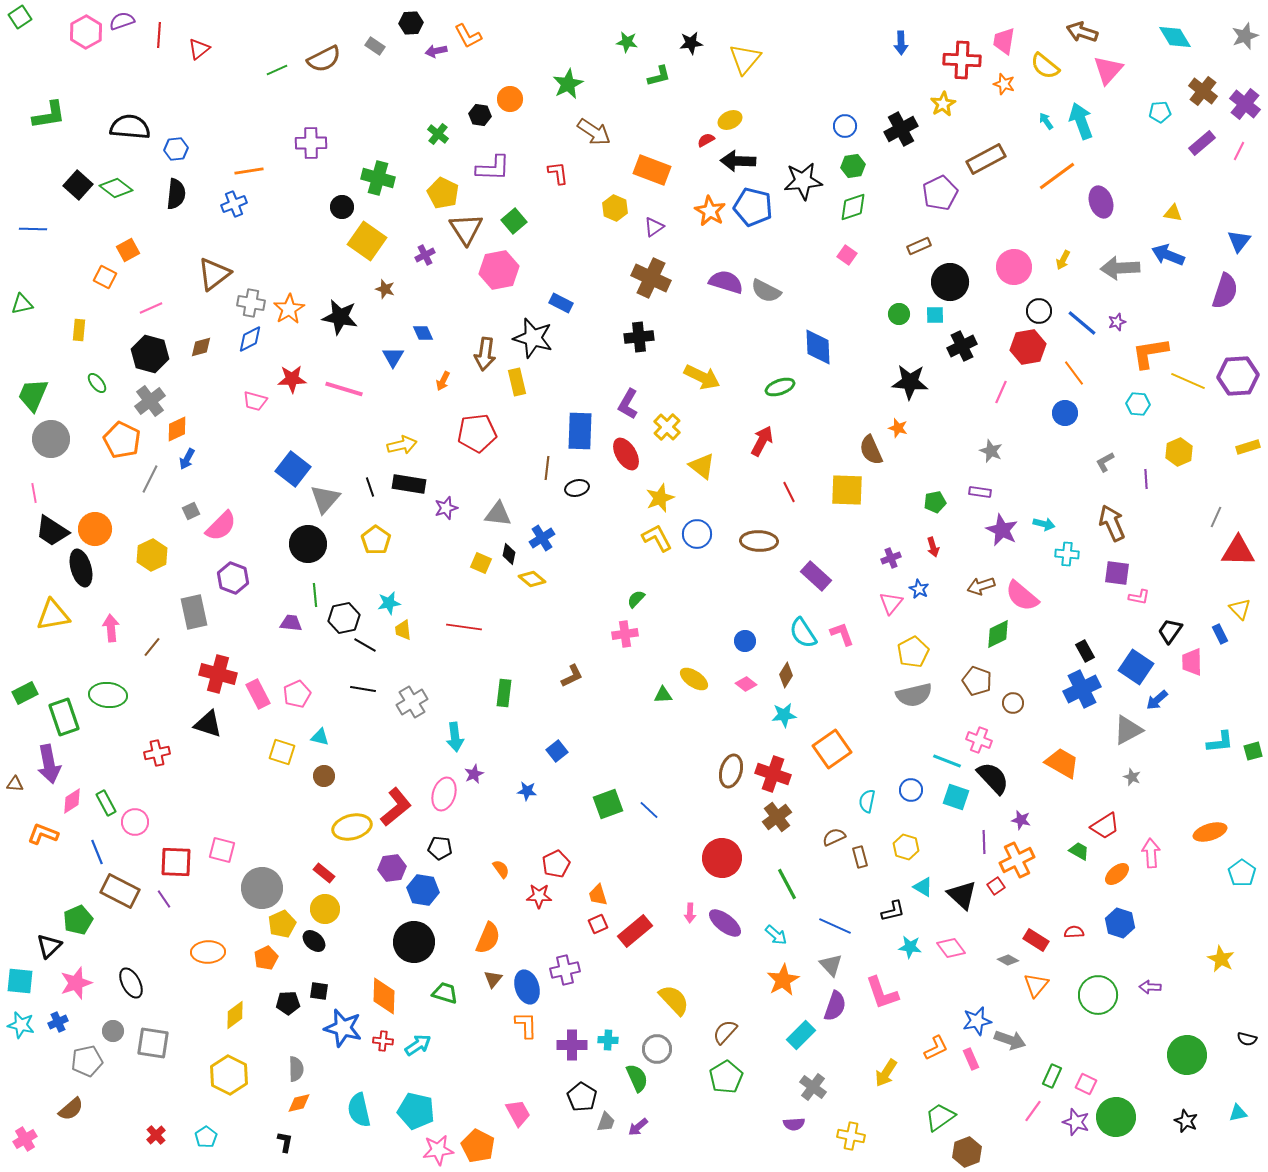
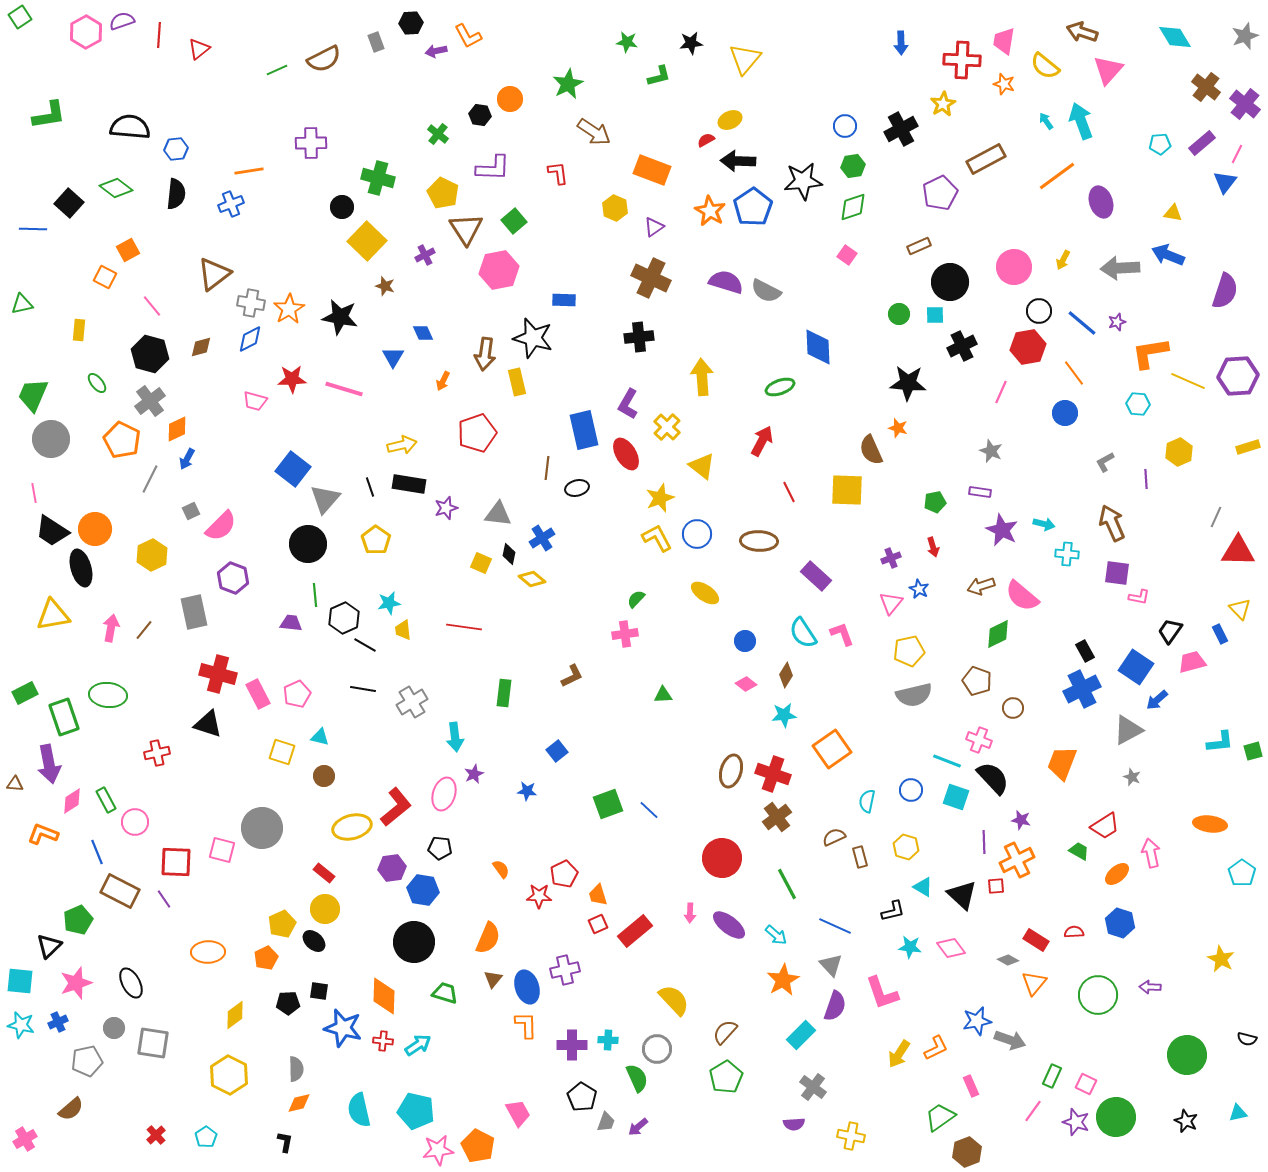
gray rectangle at (375, 46): moved 1 px right, 4 px up; rotated 36 degrees clockwise
brown cross at (1203, 91): moved 3 px right, 4 px up
cyan pentagon at (1160, 112): moved 32 px down
pink line at (1239, 151): moved 2 px left, 3 px down
black square at (78, 185): moved 9 px left, 18 px down
blue cross at (234, 204): moved 3 px left
blue pentagon at (753, 207): rotated 24 degrees clockwise
yellow square at (367, 241): rotated 9 degrees clockwise
blue triangle at (1239, 241): moved 14 px left, 59 px up
brown star at (385, 289): moved 3 px up
blue rectangle at (561, 303): moved 3 px right, 3 px up; rotated 25 degrees counterclockwise
pink line at (151, 308): moved 1 px right, 2 px up; rotated 75 degrees clockwise
yellow arrow at (702, 377): rotated 120 degrees counterclockwise
black star at (910, 382): moved 2 px left, 1 px down
blue rectangle at (580, 431): moved 4 px right, 1 px up; rotated 15 degrees counterclockwise
red pentagon at (477, 433): rotated 12 degrees counterclockwise
black hexagon at (344, 618): rotated 12 degrees counterclockwise
pink arrow at (111, 628): rotated 16 degrees clockwise
brown line at (152, 647): moved 8 px left, 17 px up
yellow pentagon at (913, 652): moved 4 px left, 1 px up; rotated 16 degrees clockwise
pink trapezoid at (1192, 662): rotated 76 degrees clockwise
yellow ellipse at (694, 679): moved 11 px right, 86 px up
brown circle at (1013, 703): moved 5 px down
orange trapezoid at (1062, 763): rotated 99 degrees counterclockwise
green rectangle at (106, 803): moved 3 px up
orange ellipse at (1210, 832): moved 8 px up; rotated 24 degrees clockwise
pink arrow at (1151, 853): rotated 8 degrees counterclockwise
red pentagon at (556, 864): moved 8 px right, 10 px down
red square at (996, 886): rotated 30 degrees clockwise
gray circle at (262, 888): moved 60 px up
purple ellipse at (725, 923): moved 4 px right, 2 px down
orange triangle at (1036, 985): moved 2 px left, 2 px up
gray circle at (113, 1031): moved 1 px right, 3 px up
pink rectangle at (971, 1059): moved 27 px down
yellow arrow at (886, 1073): moved 13 px right, 19 px up
